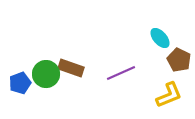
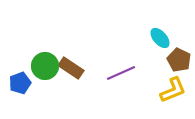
brown rectangle: rotated 15 degrees clockwise
green circle: moved 1 px left, 8 px up
yellow L-shape: moved 4 px right, 5 px up
